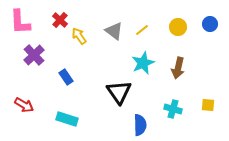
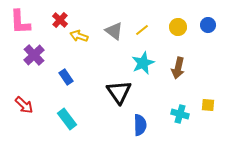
blue circle: moved 2 px left, 1 px down
yellow arrow: rotated 36 degrees counterclockwise
red arrow: rotated 12 degrees clockwise
cyan cross: moved 7 px right, 5 px down
cyan rectangle: rotated 35 degrees clockwise
